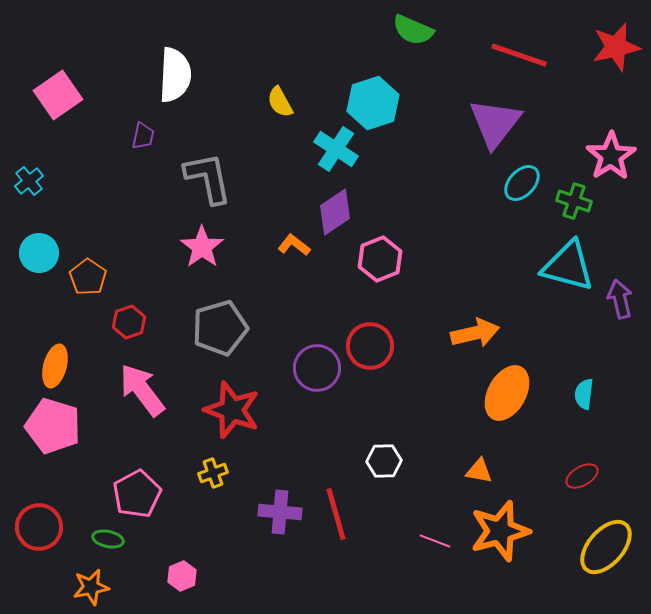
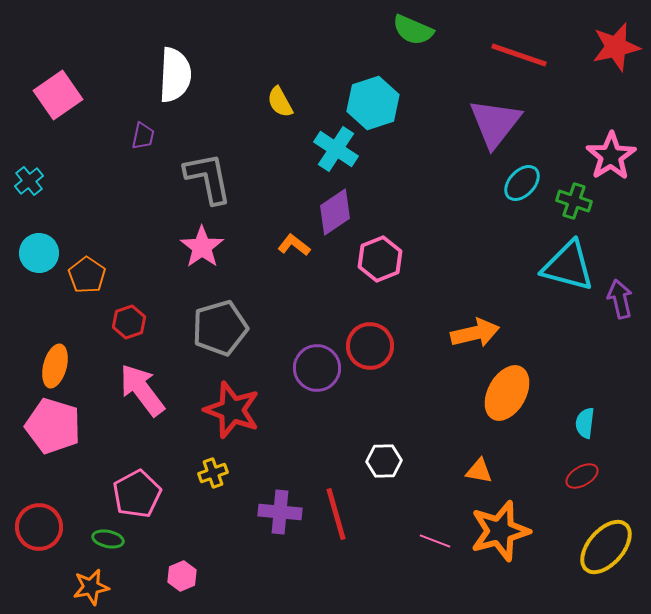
orange pentagon at (88, 277): moved 1 px left, 2 px up
cyan semicircle at (584, 394): moved 1 px right, 29 px down
